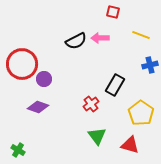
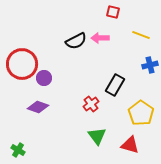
purple circle: moved 1 px up
